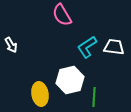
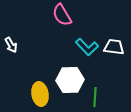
cyan L-shape: rotated 100 degrees counterclockwise
white hexagon: rotated 12 degrees clockwise
green line: moved 1 px right
